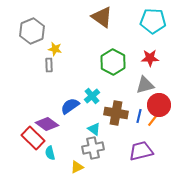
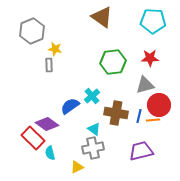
green hexagon: rotated 25 degrees clockwise
orange line: rotated 48 degrees clockwise
